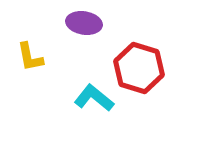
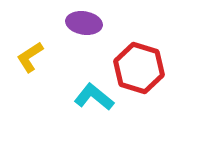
yellow L-shape: rotated 68 degrees clockwise
cyan L-shape: moved 1 px up
